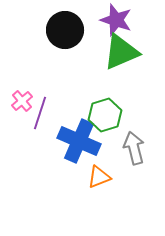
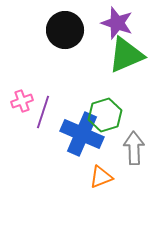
purple star: moved 1 px right, 3 px down
green triangle: moved 5 px right, 3 px down
pink cross: rotated 20 degrees clockwise
purple line: moved 3 px right, 1 px up
blue cross: moved 3 px right, 7 px up
gray arrow: rotated 12 degrees clockwise
orange triangle: moved 2 px right
